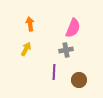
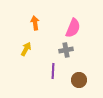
orange arrow: moved 5 px right, 1 px up
purple line: moved 1 px left, 1 px up
